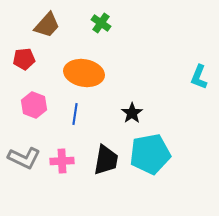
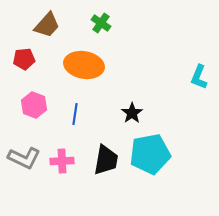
orange ellipse: moved 8 px up
